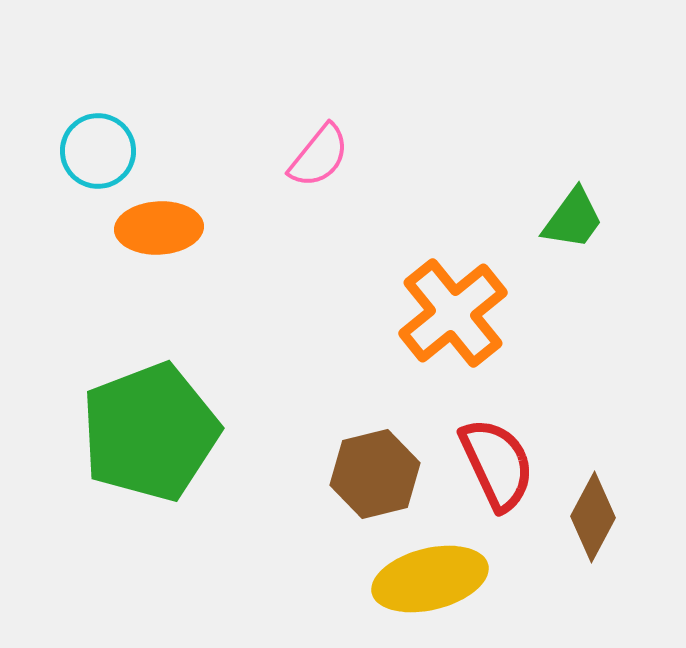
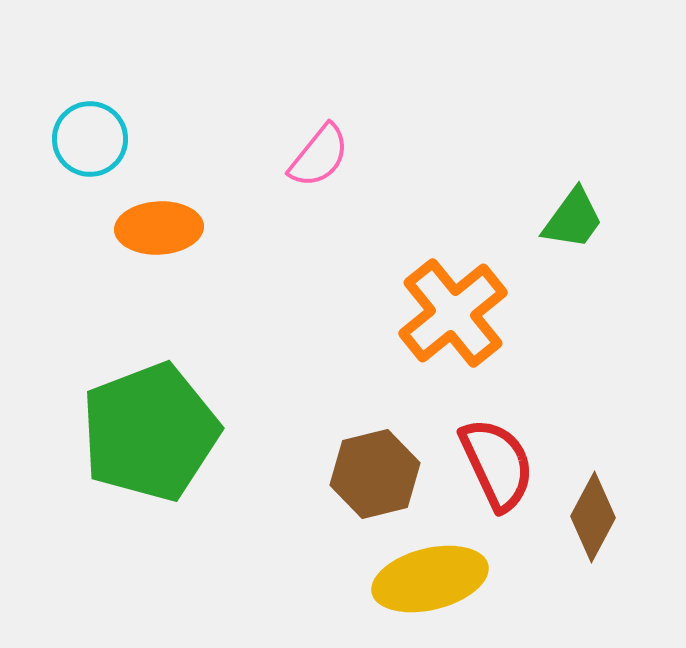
cyan circle: moved 8 px left, 12 px up
